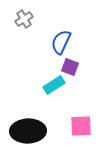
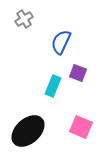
purple square: moved 8 px right, 6 px down
cyan rectangle: moved 1 px left, 1 px down; rotated 35 degrees counterclockwise
pink square: moved 1 px down; rotated 25 degrees clockwise
black ellipse: rotated 40 degrees counterclockwise
